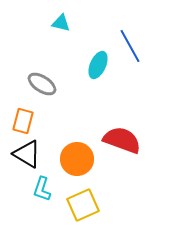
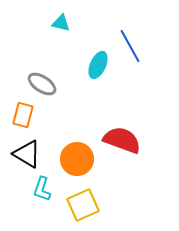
orange rectangle: moved 6 px up
